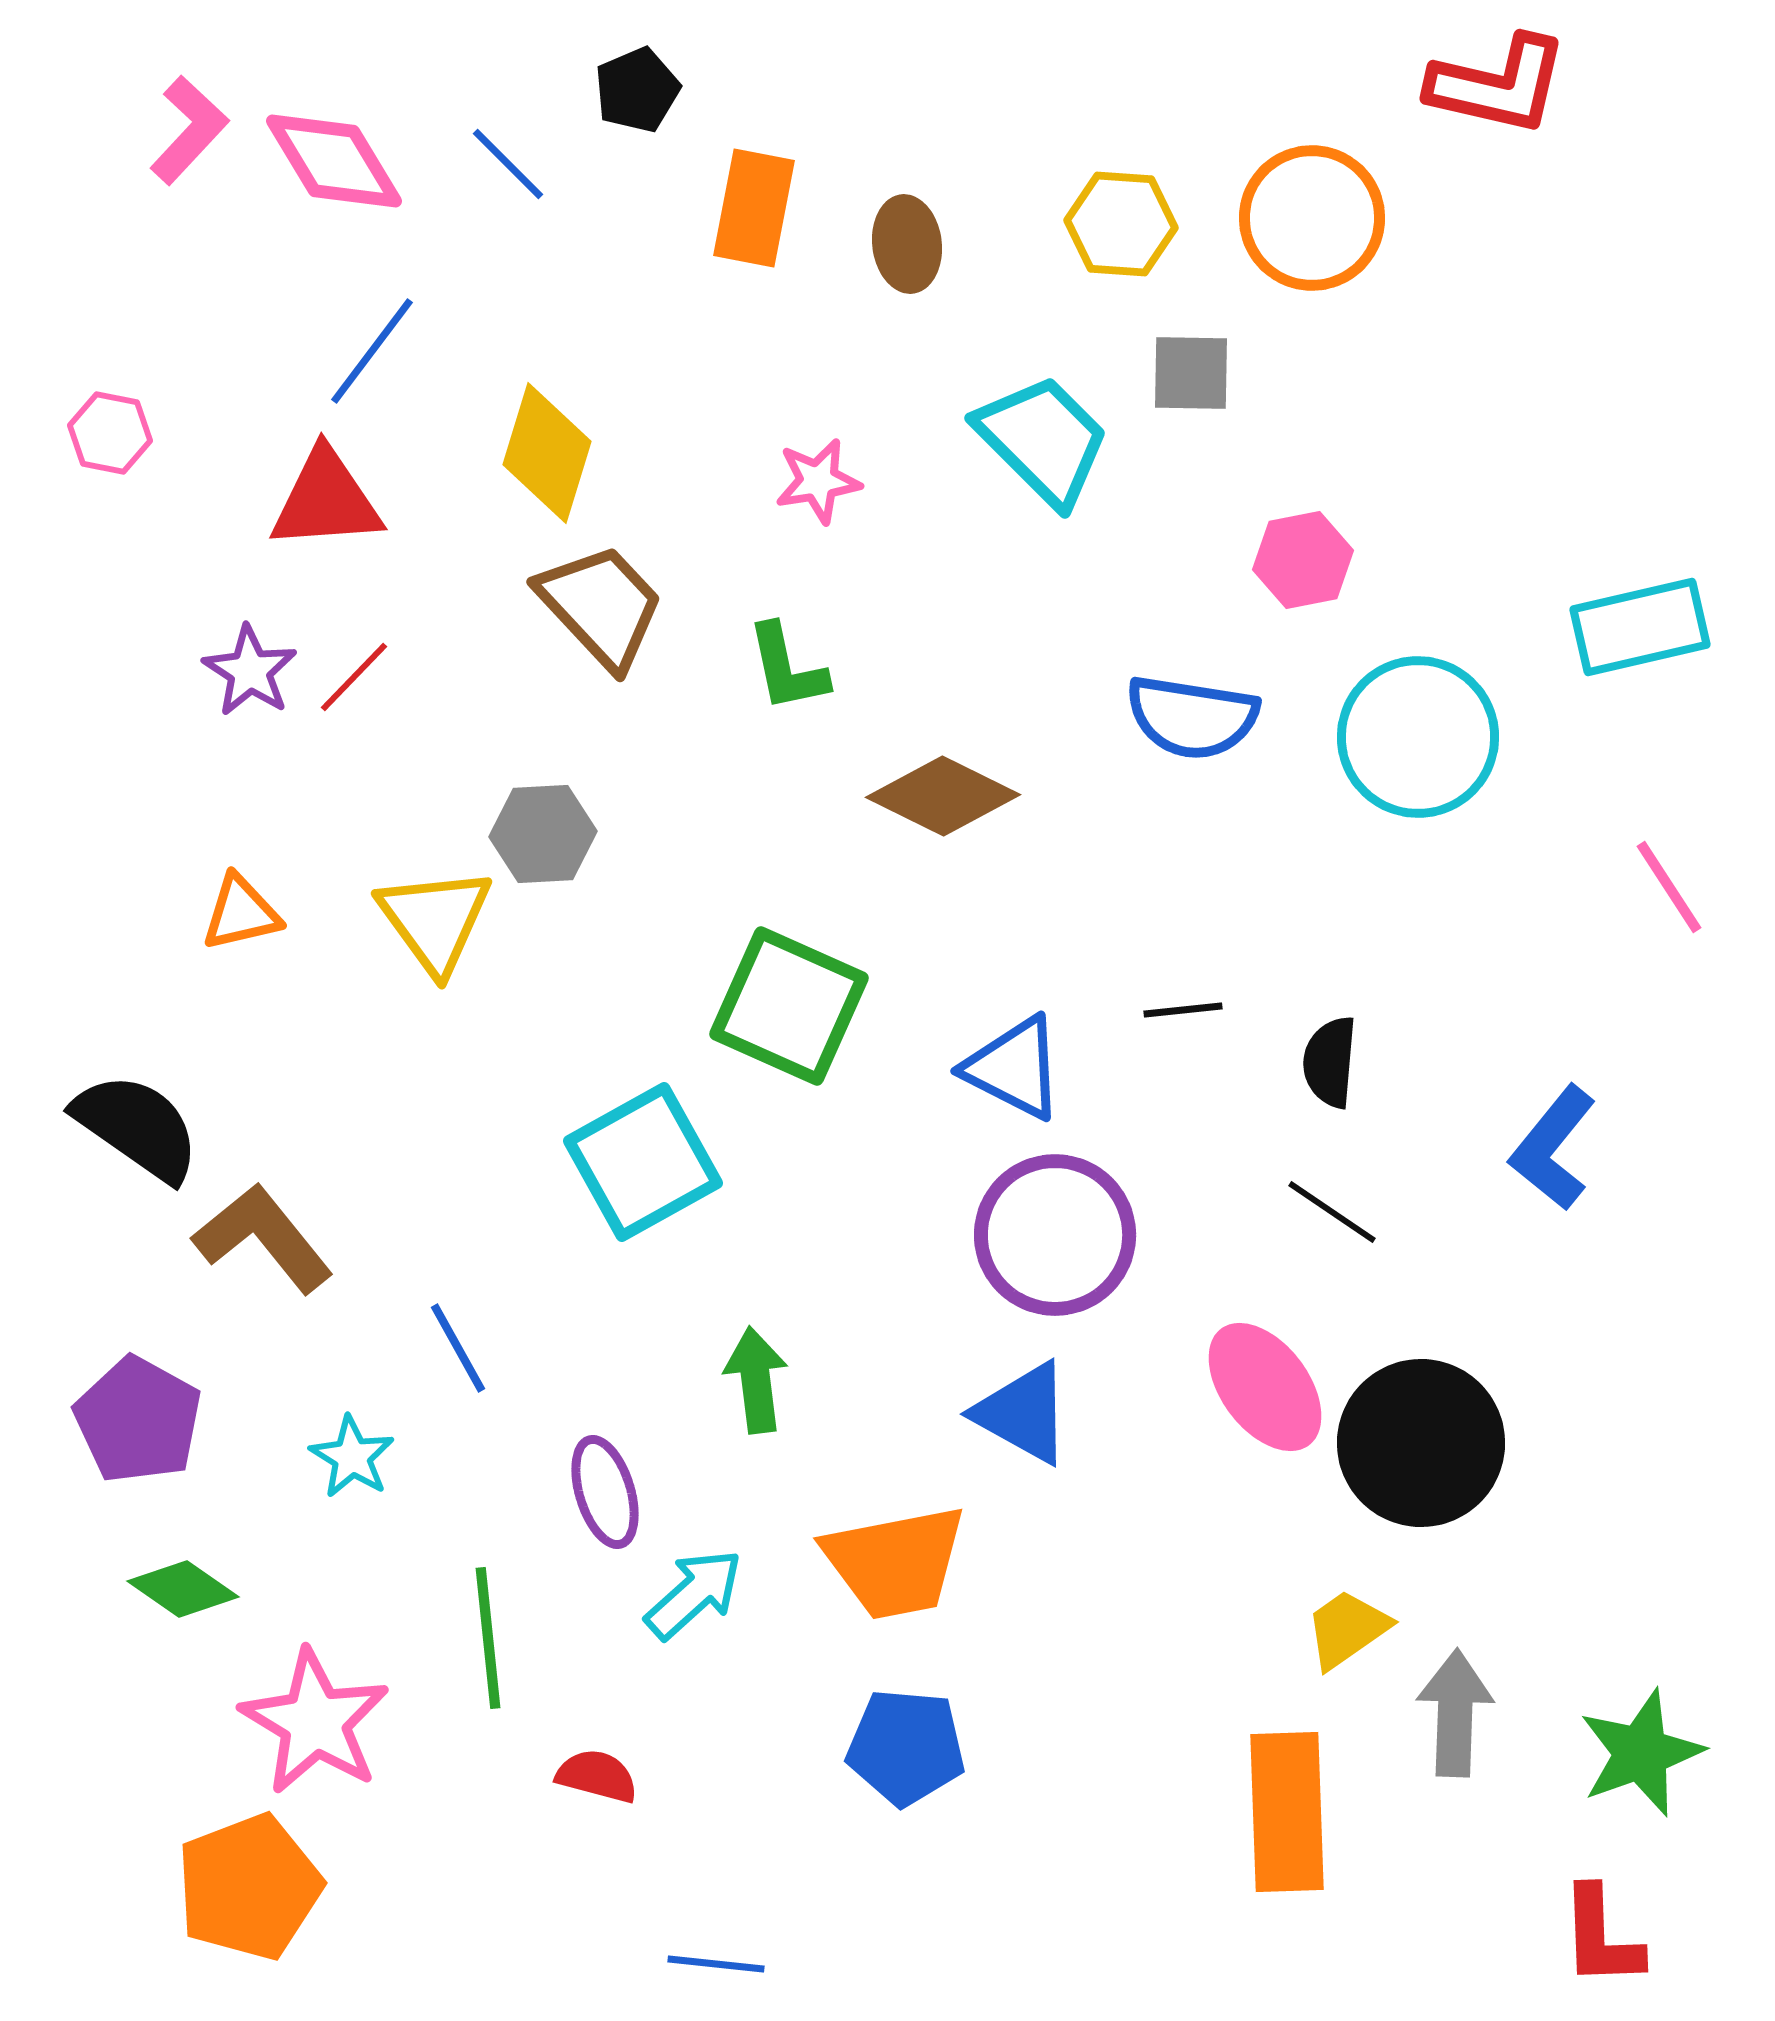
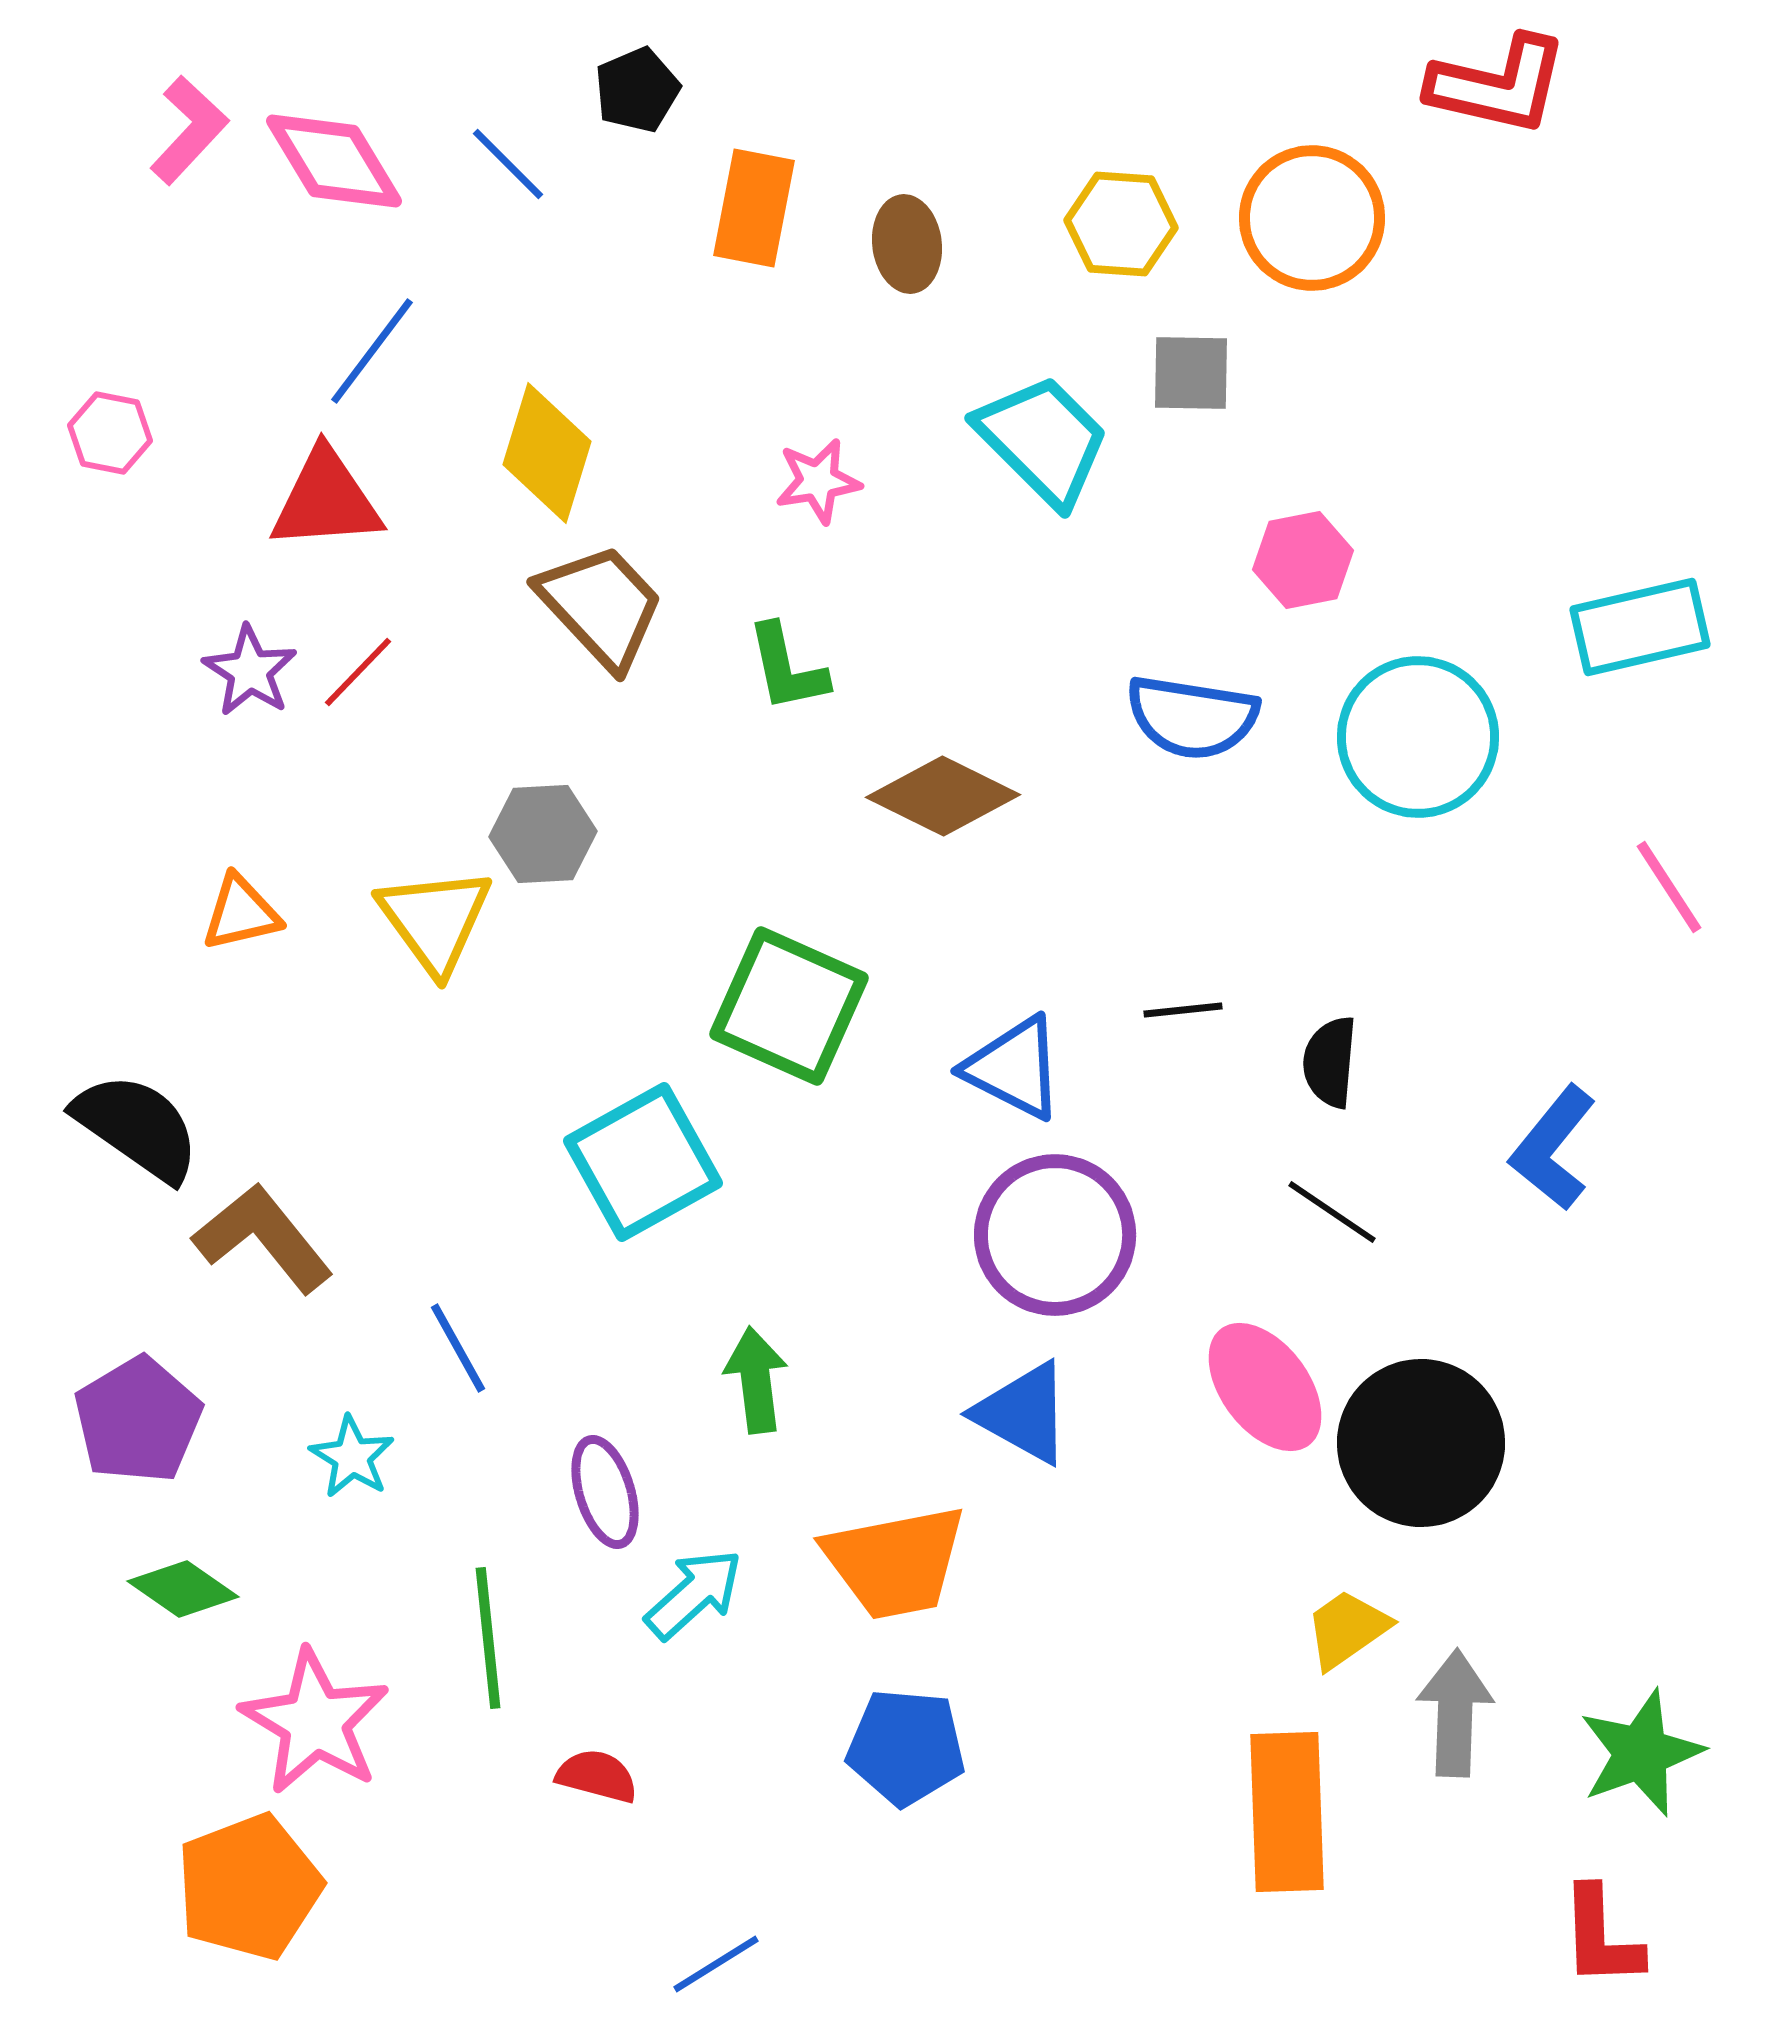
red line at (354, 677): moved 4 px right, 5 px up
purple pentagon at (138, 1420): rotated 12 degrees clockwise
blue line at (716, 1964): rotated 38 degrees counterclockwise
